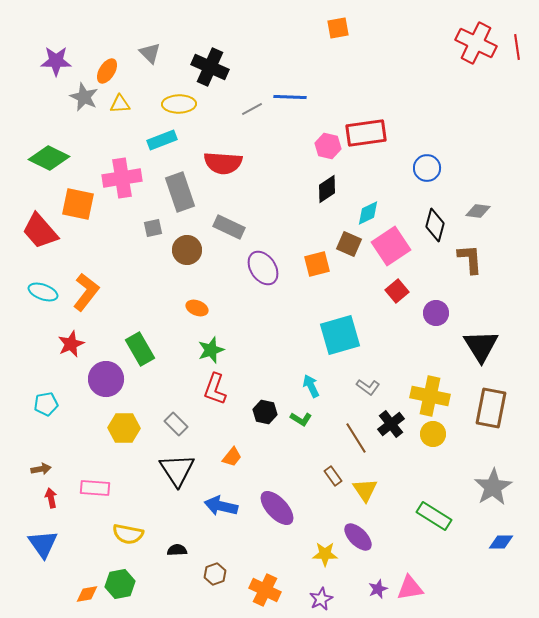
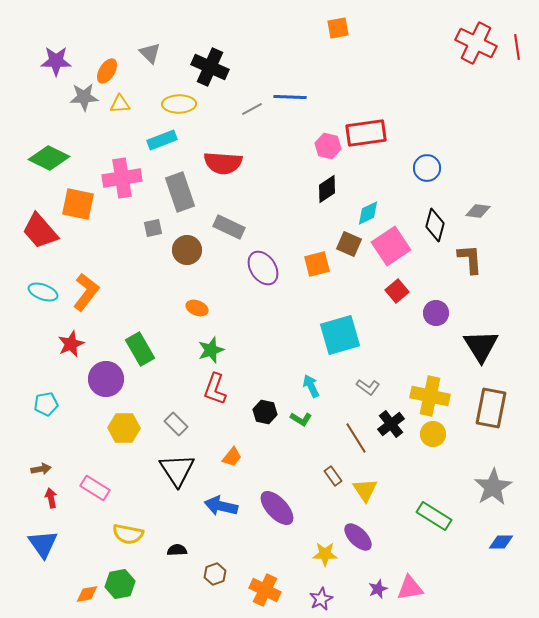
gray star at (84, 97): rotated 28 degrees counterclockwise
pink rectangle at (95, 488): rotated 28 degrees clockwise
